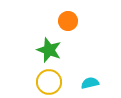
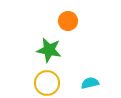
green star: rotated 10 degrees counterclockwise
yellow circle: moved 2 px left, 1 px down
